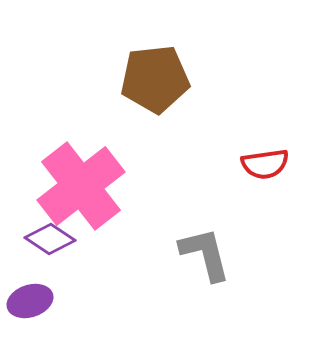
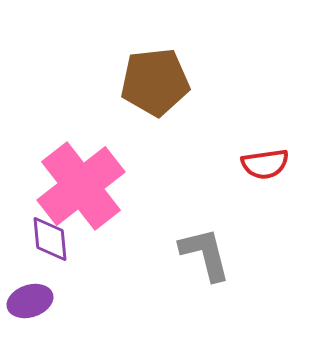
brown pentagon: moved 3 px down
purple diamond: rotated 51 degrees clockwise
